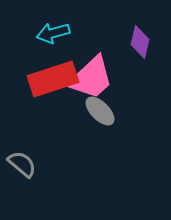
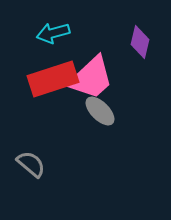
gray semicircle: moved 9 px right
